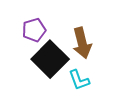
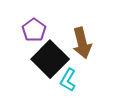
purple pentagon: rotated 20 degrees counterclockwise
cyan L-shape: moved 11 px left; rotated 50 degrees clockwise
